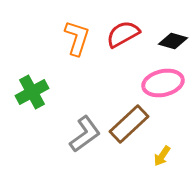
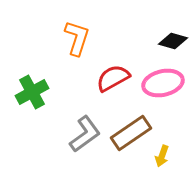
red semicircle: moved 10 px left, 44 px down
brown rectangle: moved 2 px right, 9 px down; rotated 9 degrees clockwise
yellow arrow: rotated 15 degrees counterclockwise
